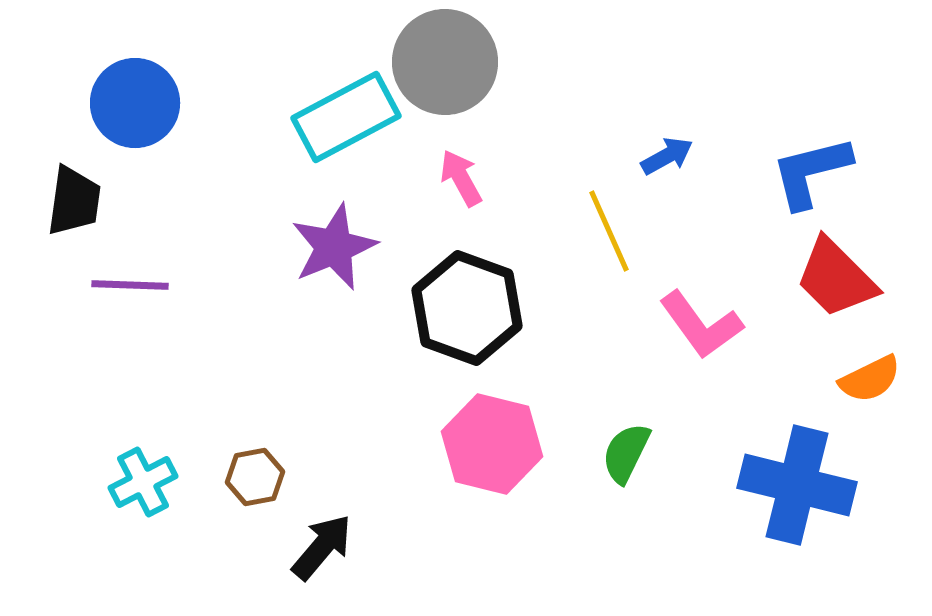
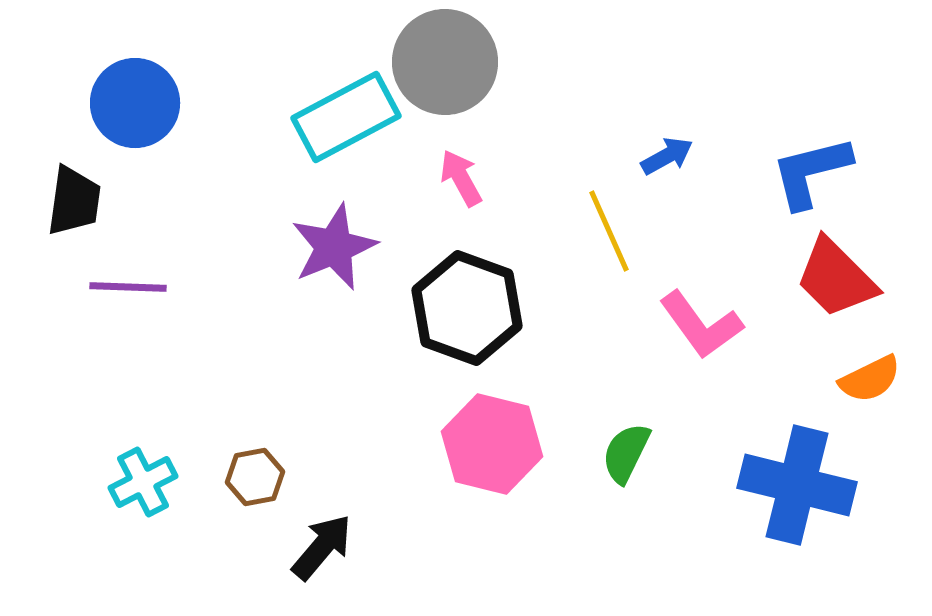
purple line: moved 2 px left, 2 px down
